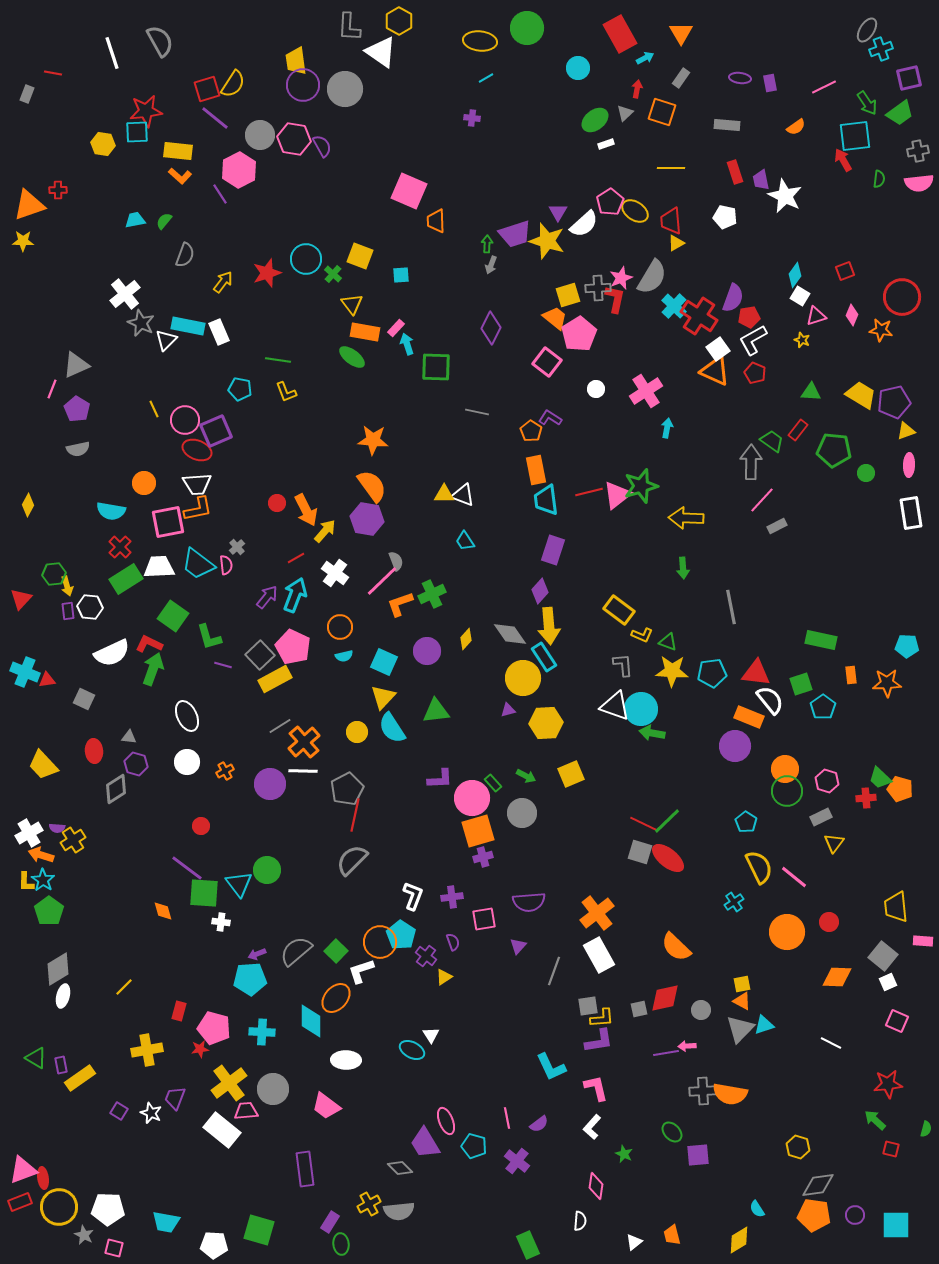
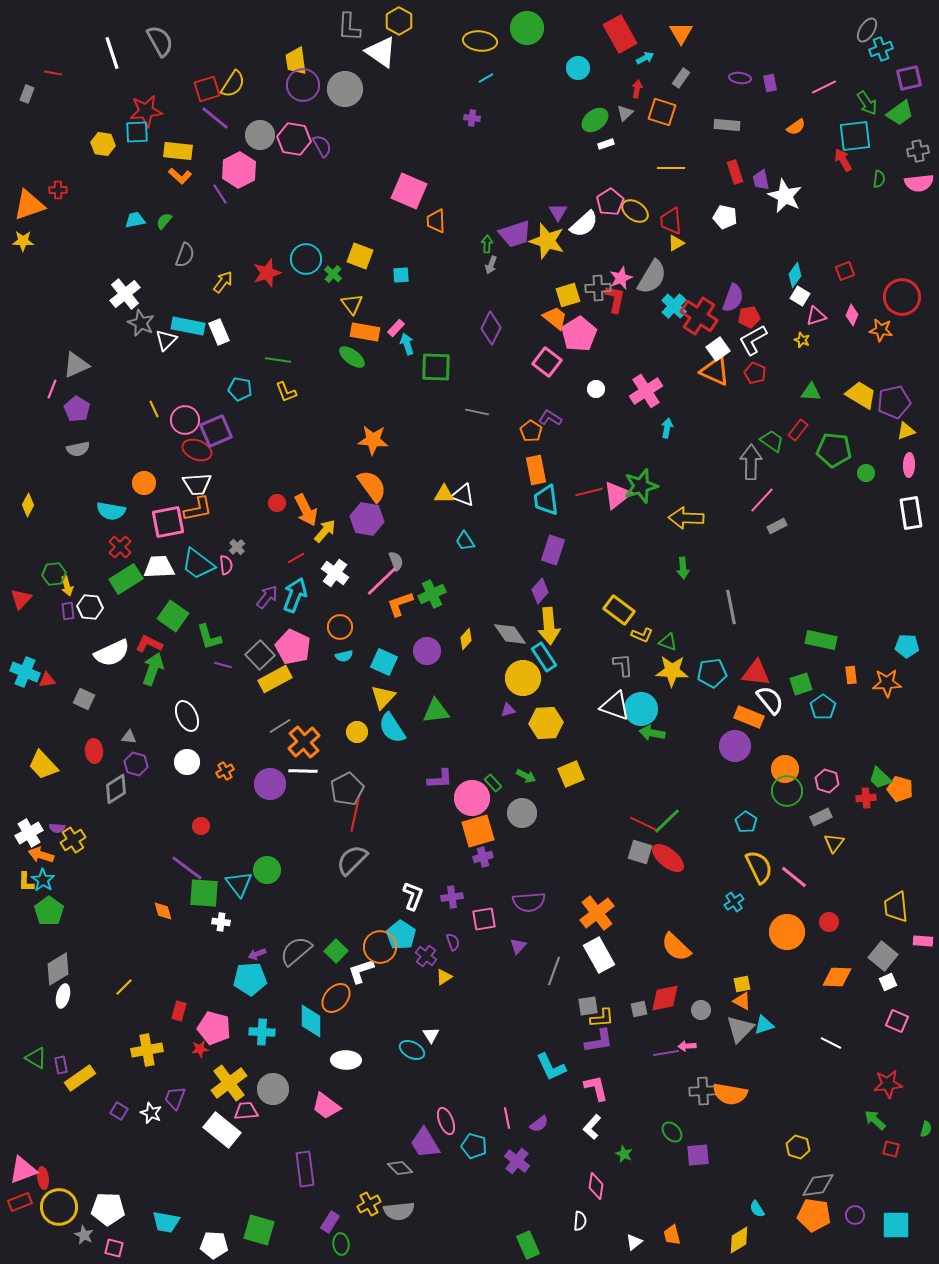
orange circle at (380, 942): moved 5 px down
